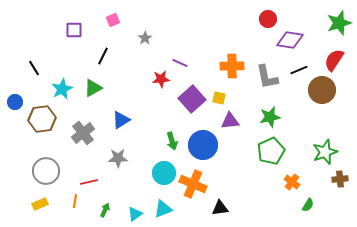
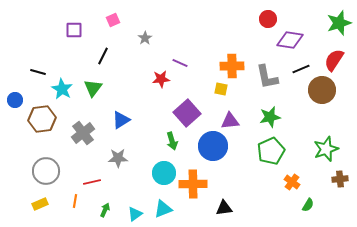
black line at (34, 68): moved 4 px right, 4 px down; rotated 42 degrees counterclockwise
black line at (299, 70): moved 2 px right, 1 px up
green triangle at (93, 88): rotated 24 degrees counterclockwise
cyan star at (62, 89): rotated 15 degrees counterclockwise
yellow square at (219, 98): moved 2 px right, 9 px up
purple square at (192, 99): moved 5 px left, 14 px down
blue circle at (15, 102): moved 2 px up
blue circle at (203, 145): moved 10 px right, 1 px down
green star at (325, 152): moved 1 px right, 3 px up
red line at (89, 182): moved 3 px right
orange cross at (193, 184): rotated 24 degrees counterclockwise
black triangle at (220, 208): moved 4 px right
